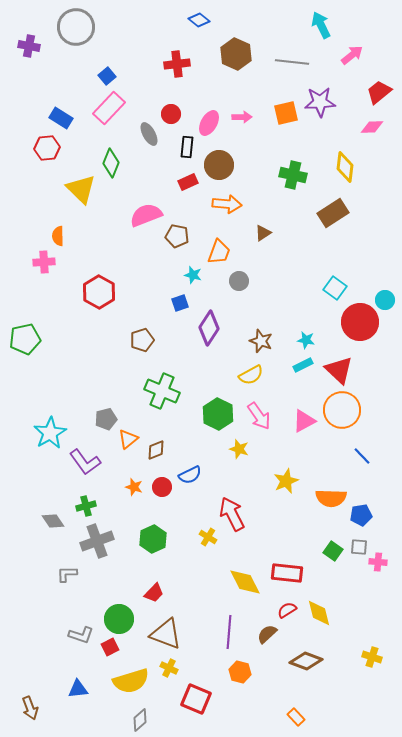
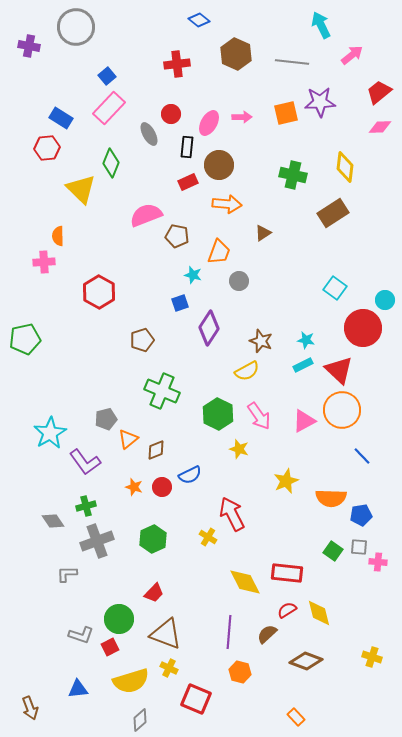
pink diamond at (372, 127): moved 8 px right
red circle at (360, 322): moved 3 px right, 6 px down
yellow semicircle at (251, 375): moved 4 px left, 4 px up
